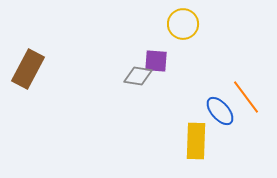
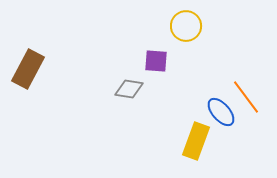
yellow circle: moved 3 px right, 2 px down
gray diamond: moved 9 px left, 13 px down
blue ellipse: moved 1 px right, 1 px down
yellow rectangle: rotated 18 degrees clockwise
